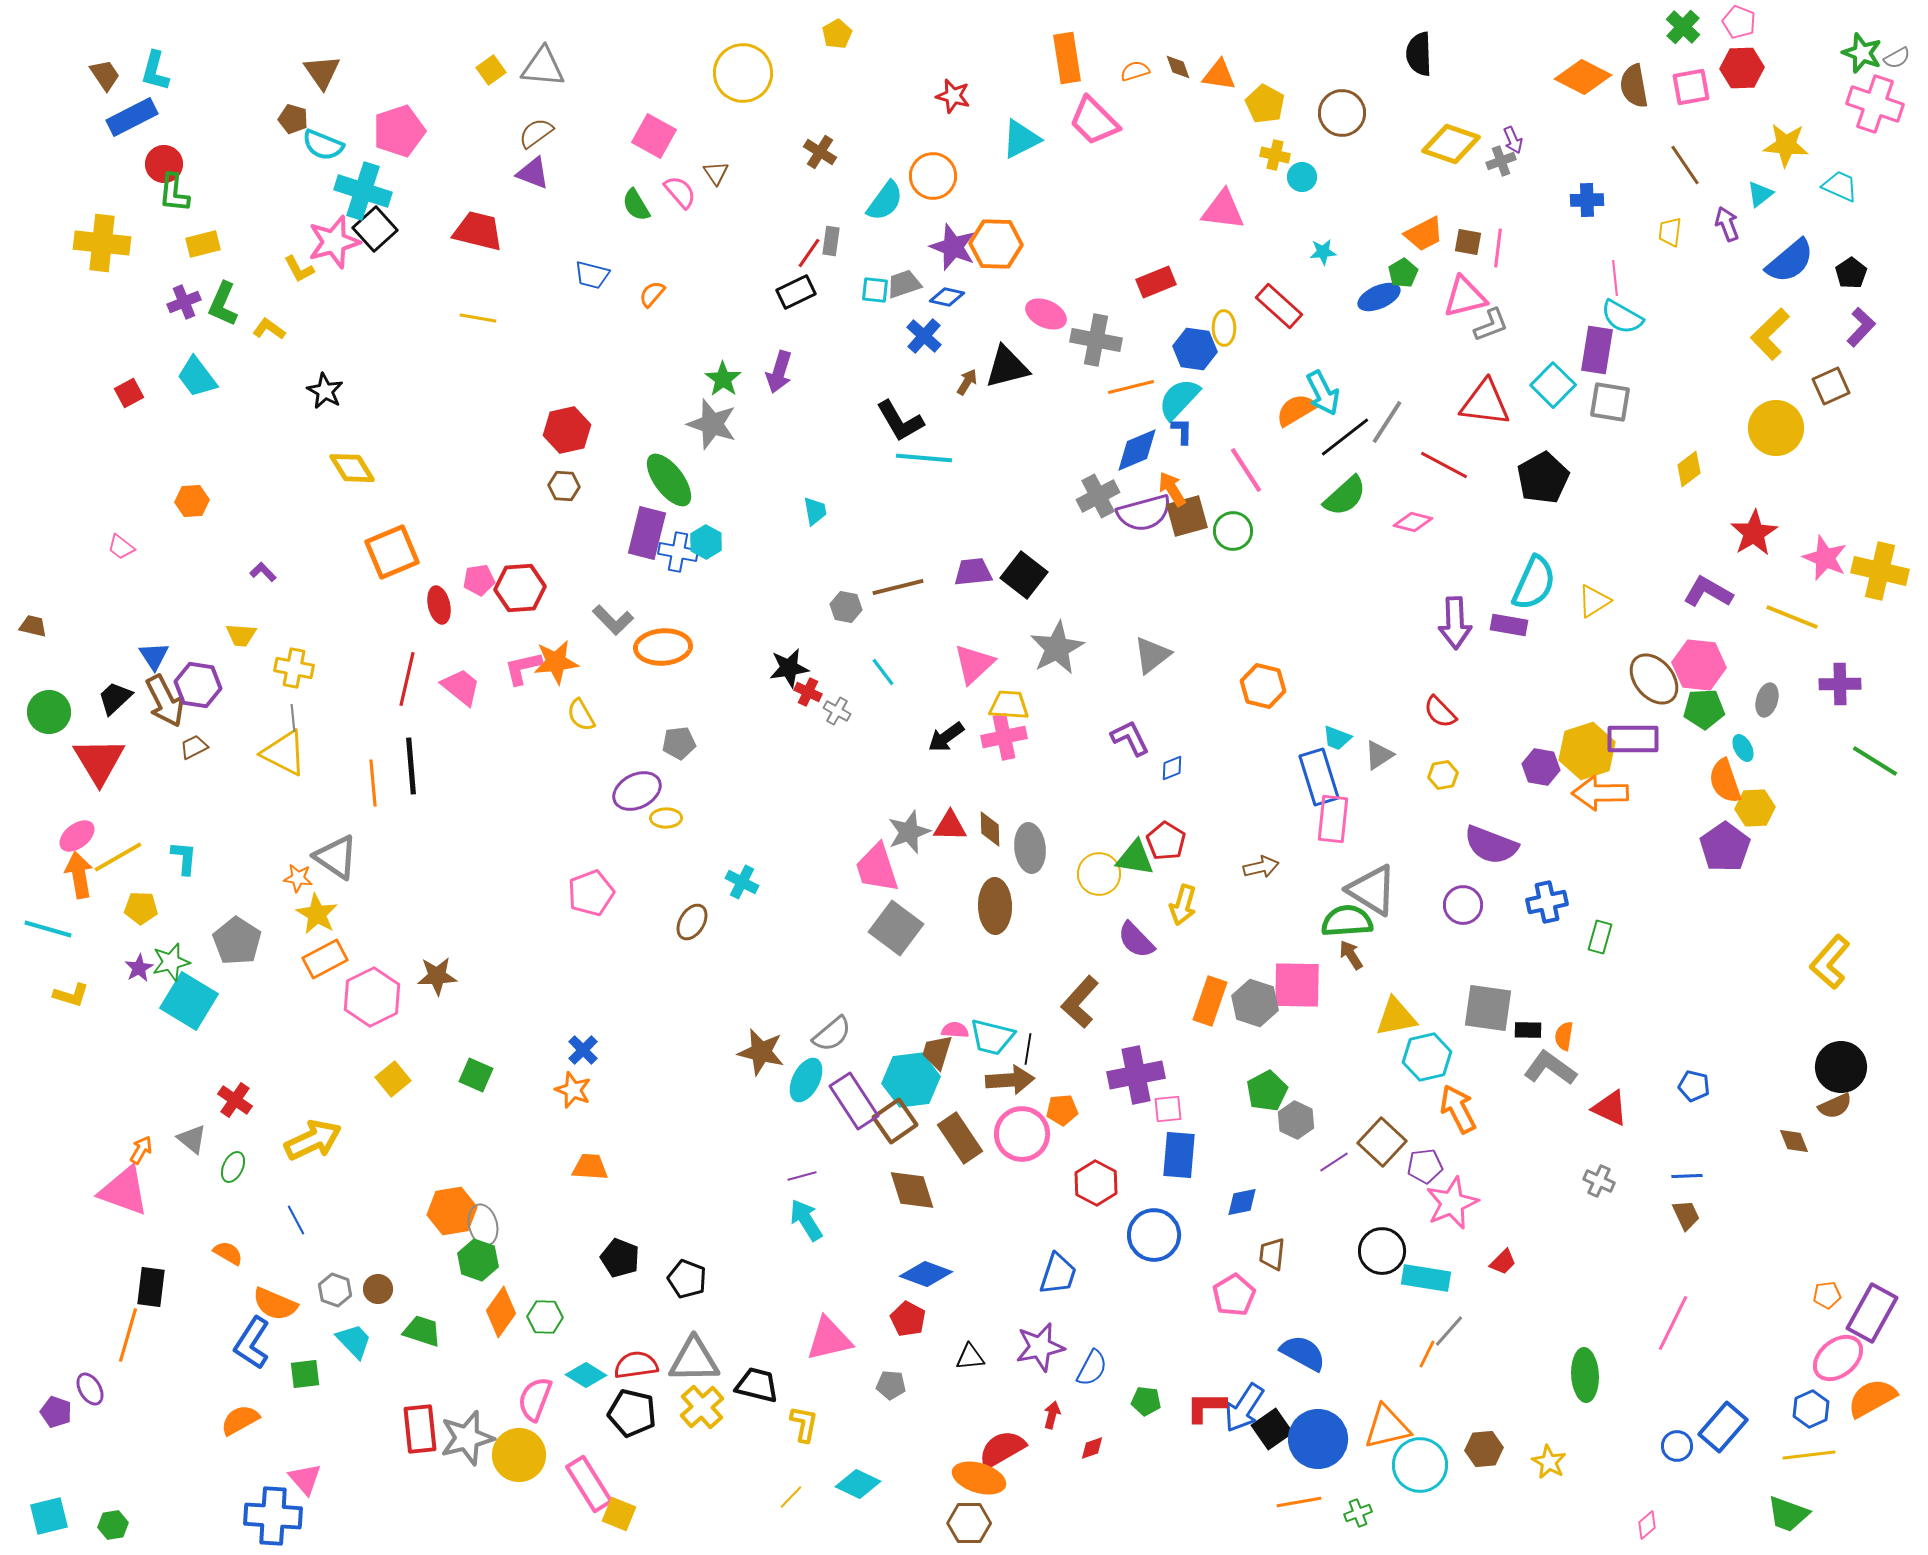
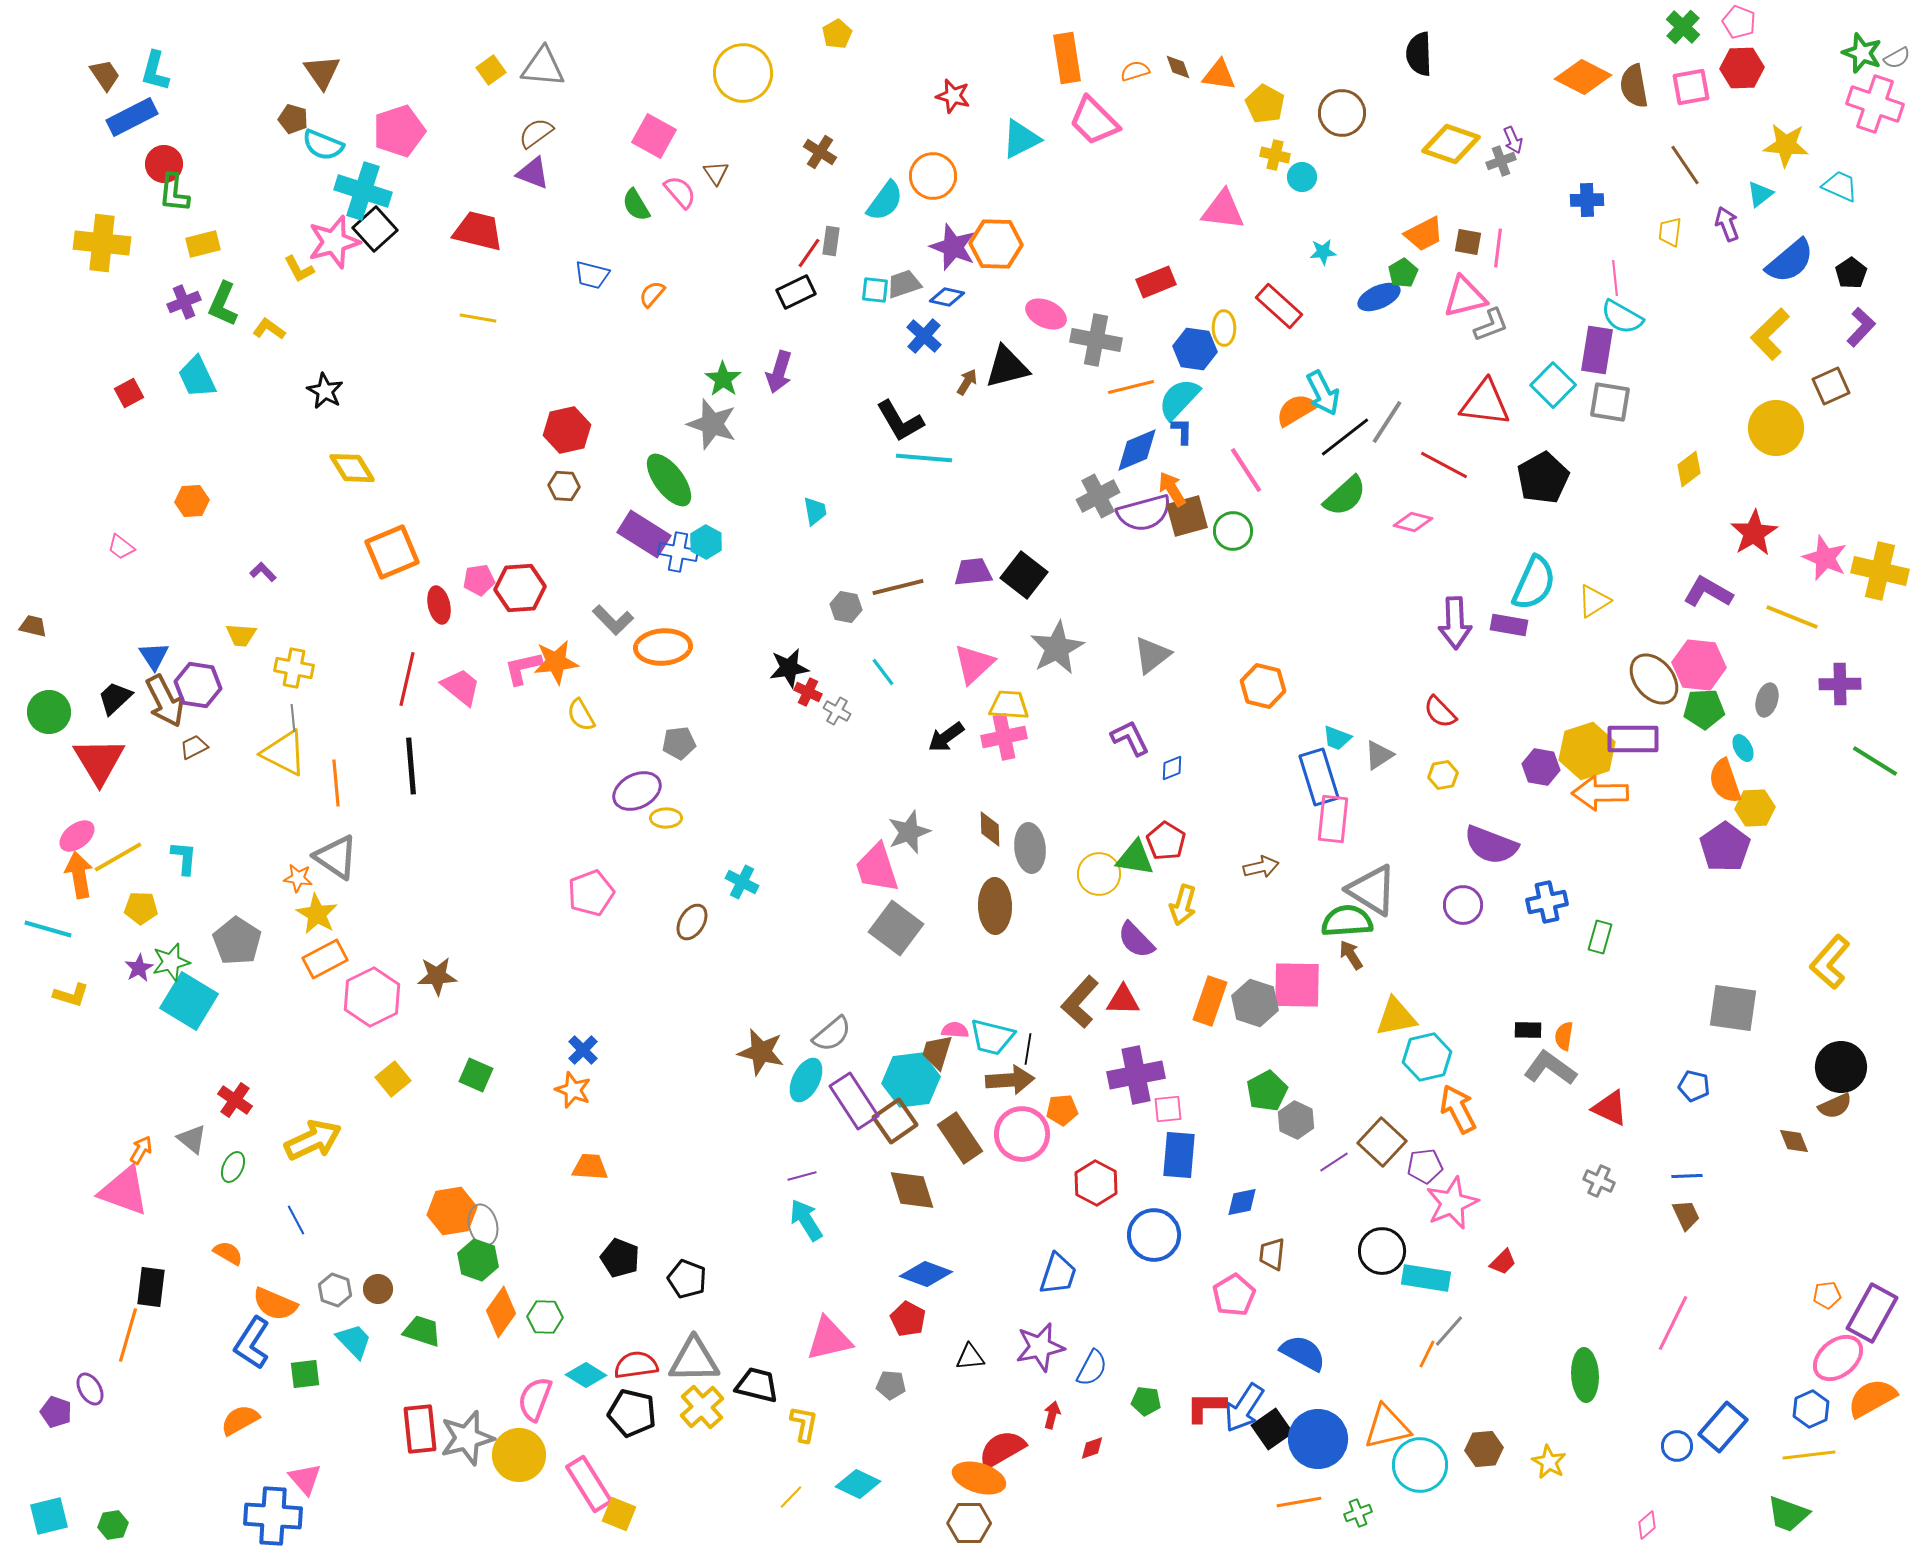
cyan trapezoid at (197, 377): rotated 12 degrees clockwise
purple rectangle at (647, 533): moved 3 px left, 1 px down; rotated 72 degrees counterclockwise
orange line at (373, 783): moved 37 px left
red triangle at (950, 826): moved 173 px right, 174 px down
gray square at (1488, 1008): moved 245 px right
